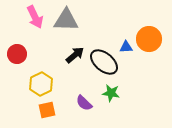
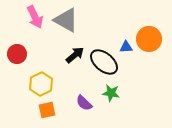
gray triangle: rotated 28 degrees clockwise
